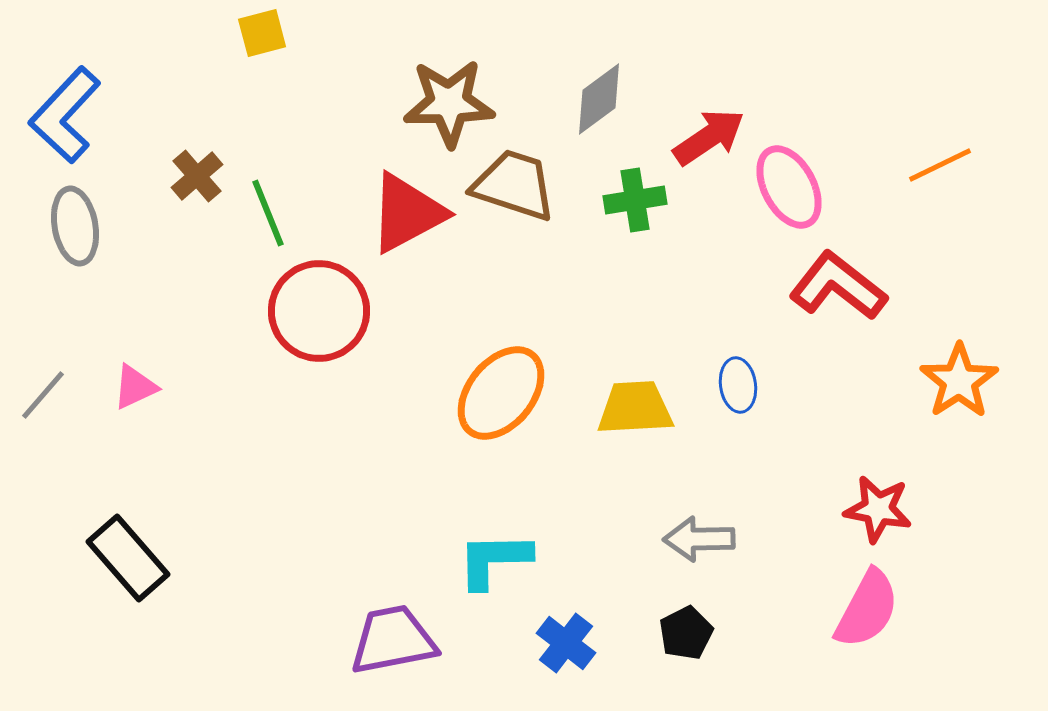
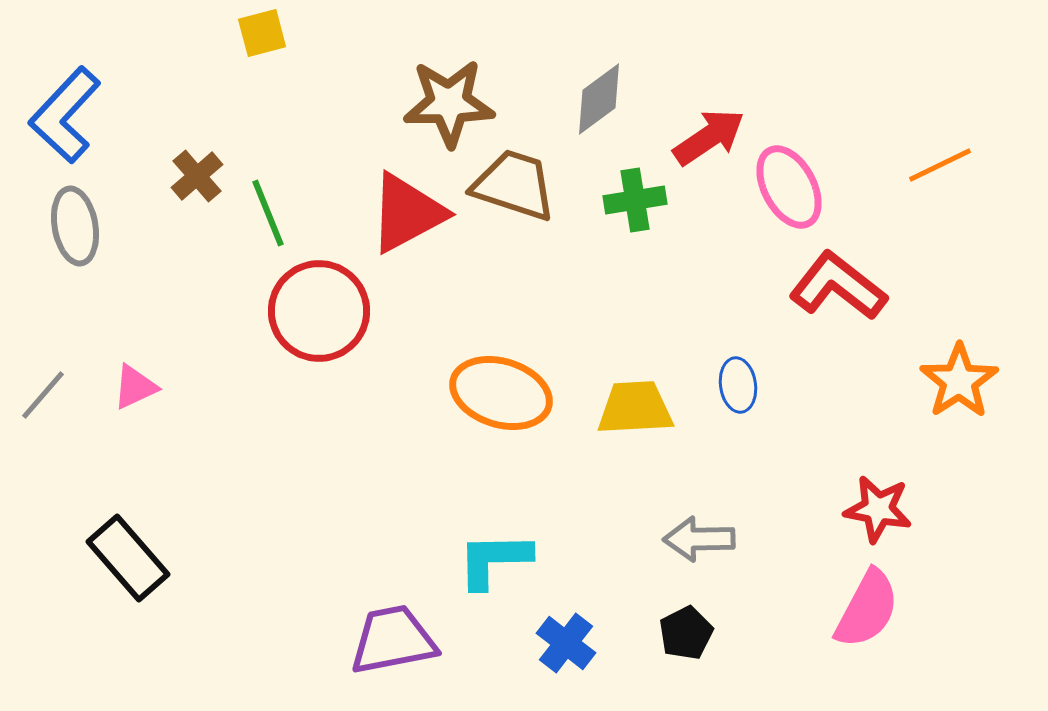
orange ellipse: rotated 68 degrees clockwise
